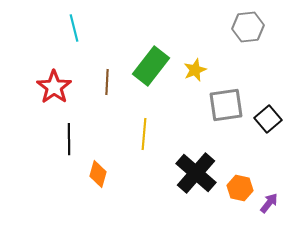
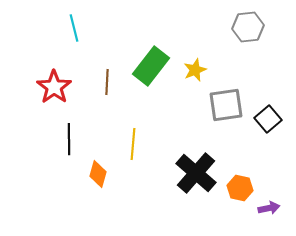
yellow line: moved 11 px left, 10 px down
purple arrow: moved 5 px down; rotated 40 degrees clockwise
